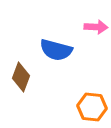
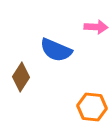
blue semicircle: rotated 8 degrees clockwise
brown diamond: rotated 12 degrees clockwise
